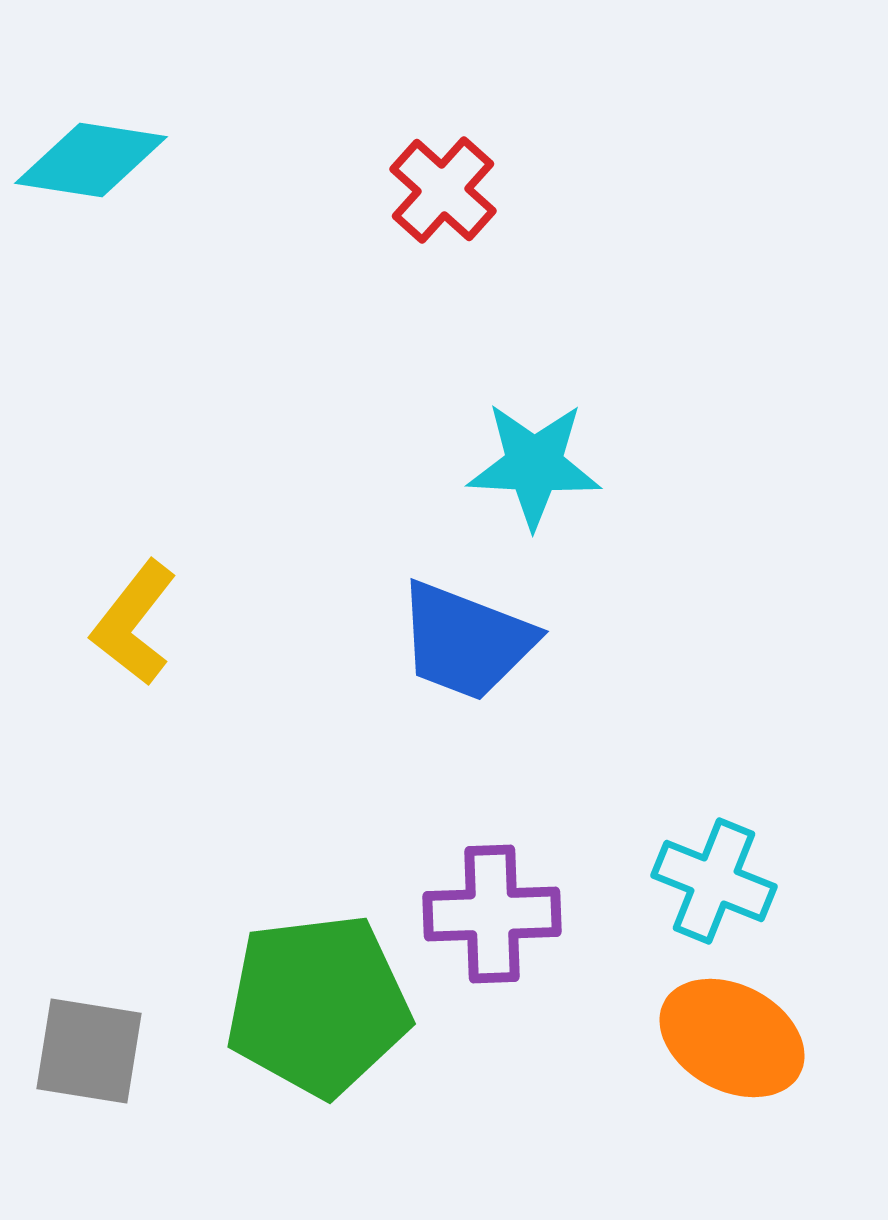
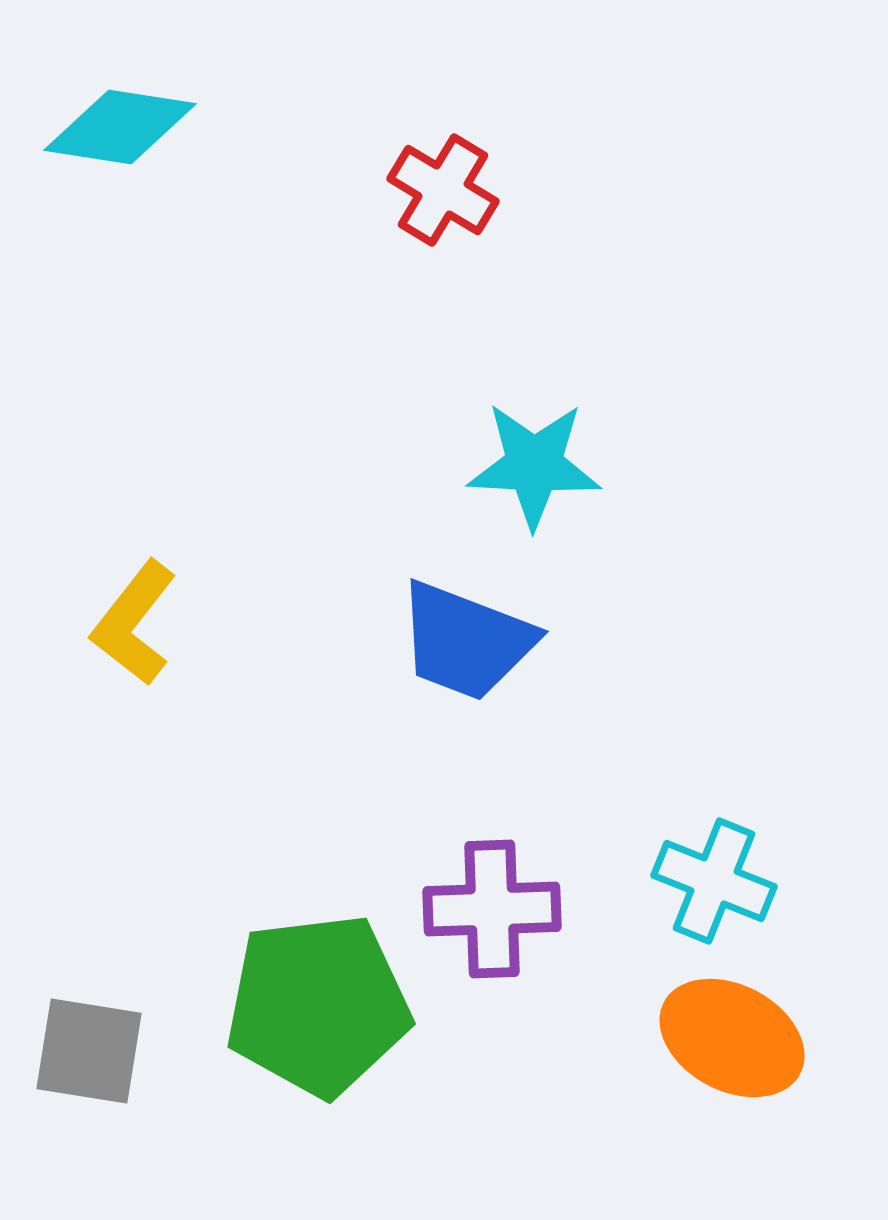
cyan diamond: moved 29 px right, 33 px up
red cross: rotated 11 degrees counterclockwise
purple cross: moved 5 px up
